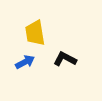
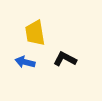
blue arrow: rotated 138 degrees counterclockwise
